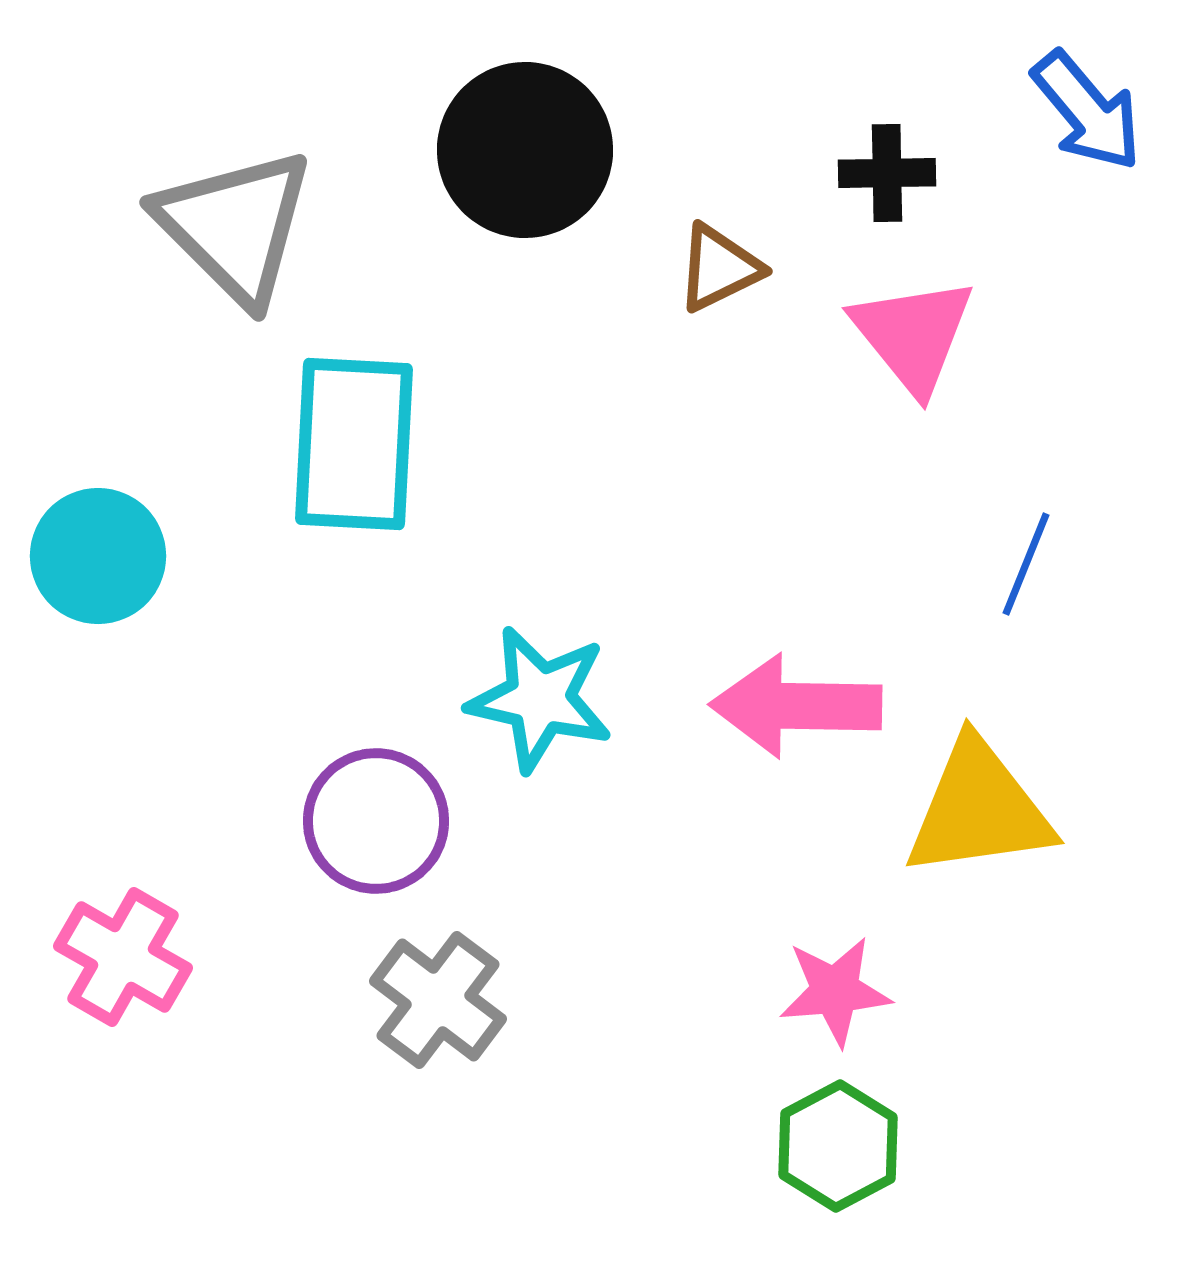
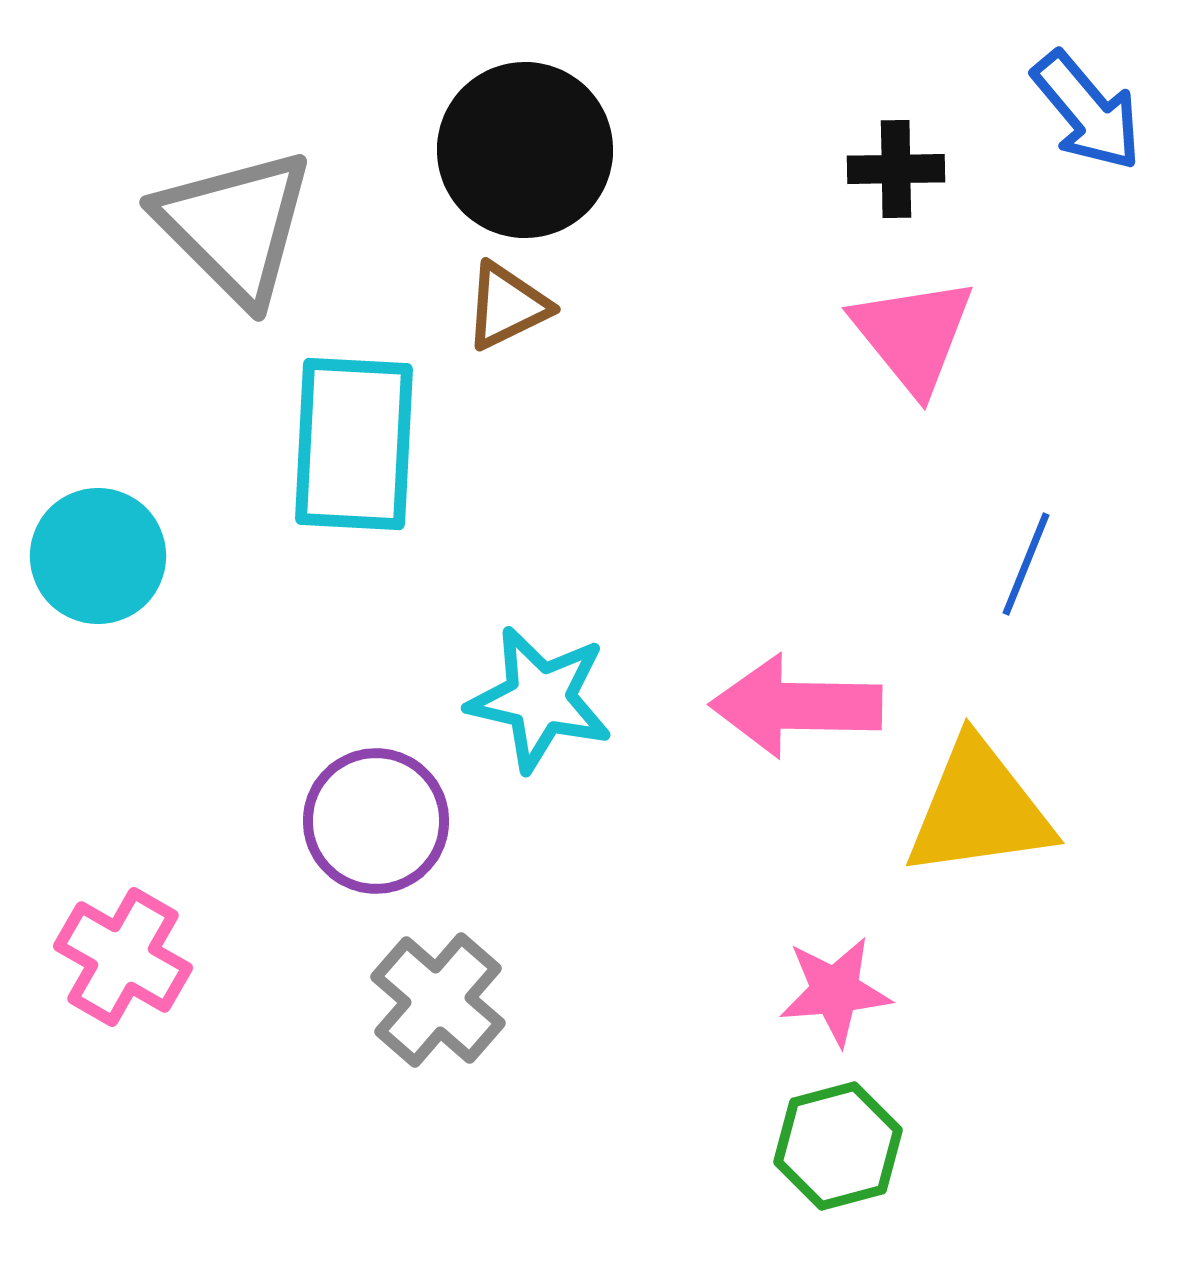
black cross: moved 9 px right, 4 px up
brown triangle: moved 212 px left, 38 px down
gray cross: rotated 4 degrees clockwise
green hexagon: rotated 13 degrees clockwise
